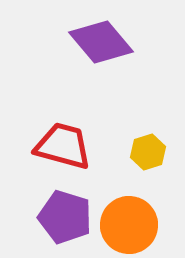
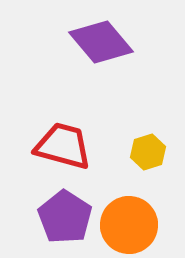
purple pentagon: rotated 16 degrees clockwise
